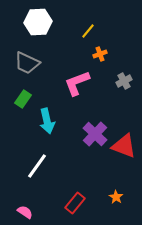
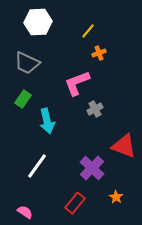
orange cross: moved 1 px left, 1 px up
gray cross: moved 29 px left, 28 px down
purple cross: moved 3 px left, 34 px down
